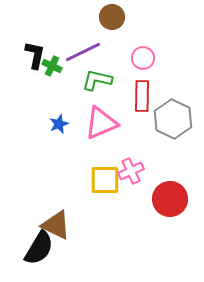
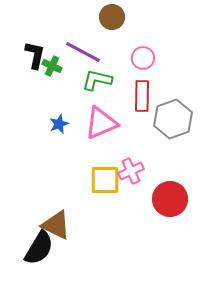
purple line: rotated 54 degrees clockwise
gray hexagon: rotated 15 degrees clockwise
